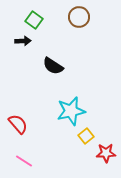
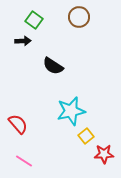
red star: moved 2 px left, 1 px down
